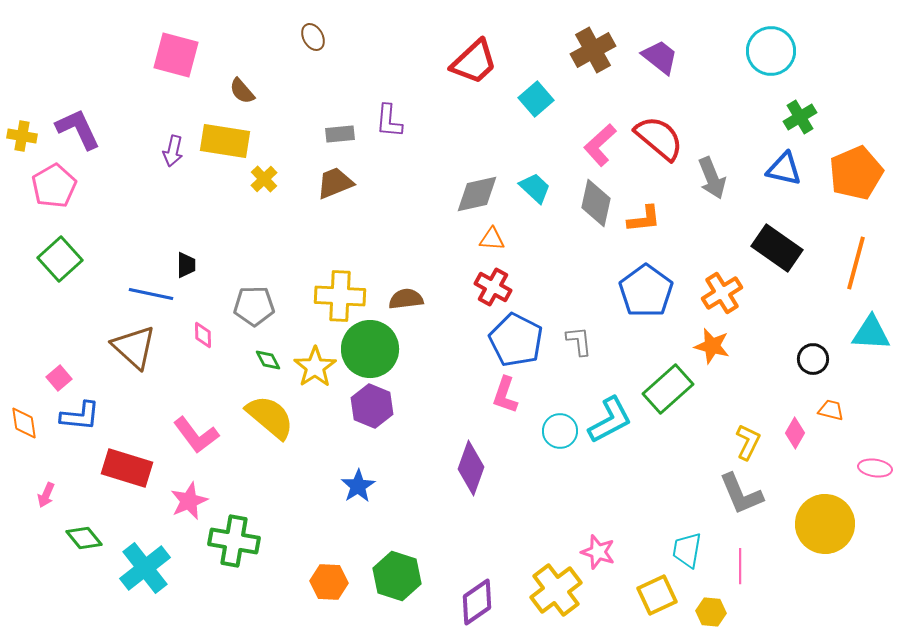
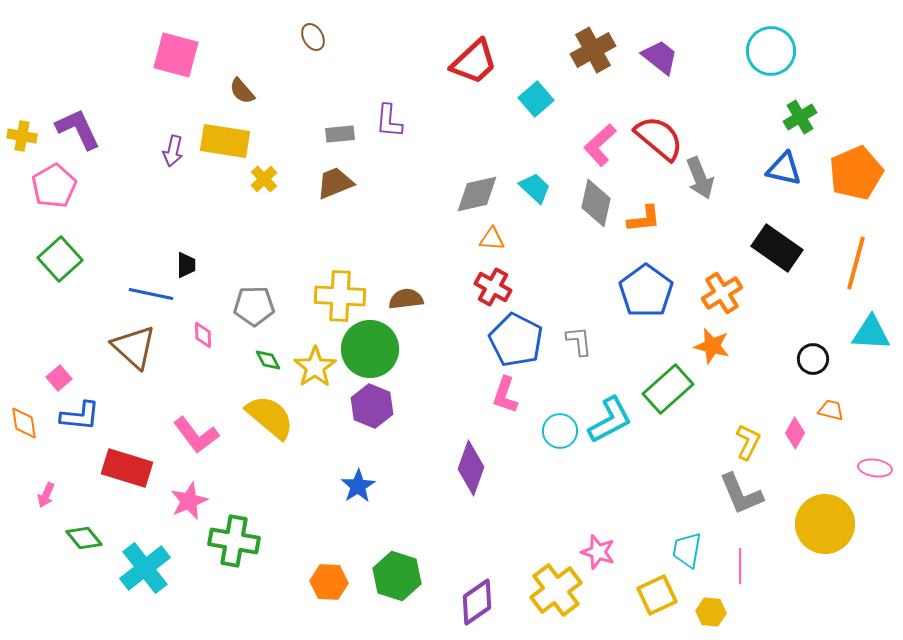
gray arrow at (712, 178): moved 12 px left
